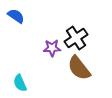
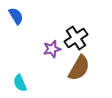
blue semicircle: rotated 24 degrees clockwise
purple star: moved 1 px down; rotated 12 degrees counterclockwise
brown semicircle: rotated 112 degrees counterclockwise
